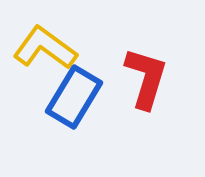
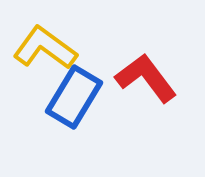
red L-shape: rotated 54 degrees counterclockwise
